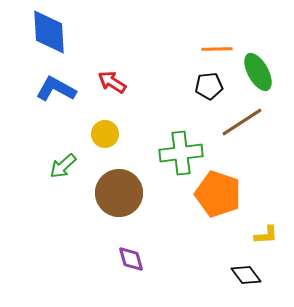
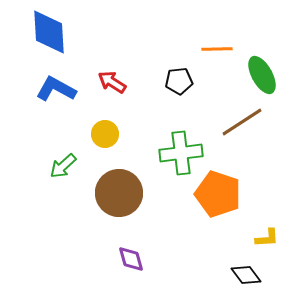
green ellipse: moved 4 px right, 3 px down
black pentagon: moved 30 px left, 5 px up
yellow L-shape: moved 1 px right, 3 px down
